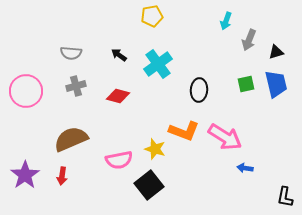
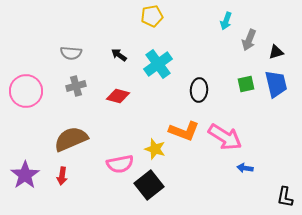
pink semicircle: moved 1 px right, 4 px down
